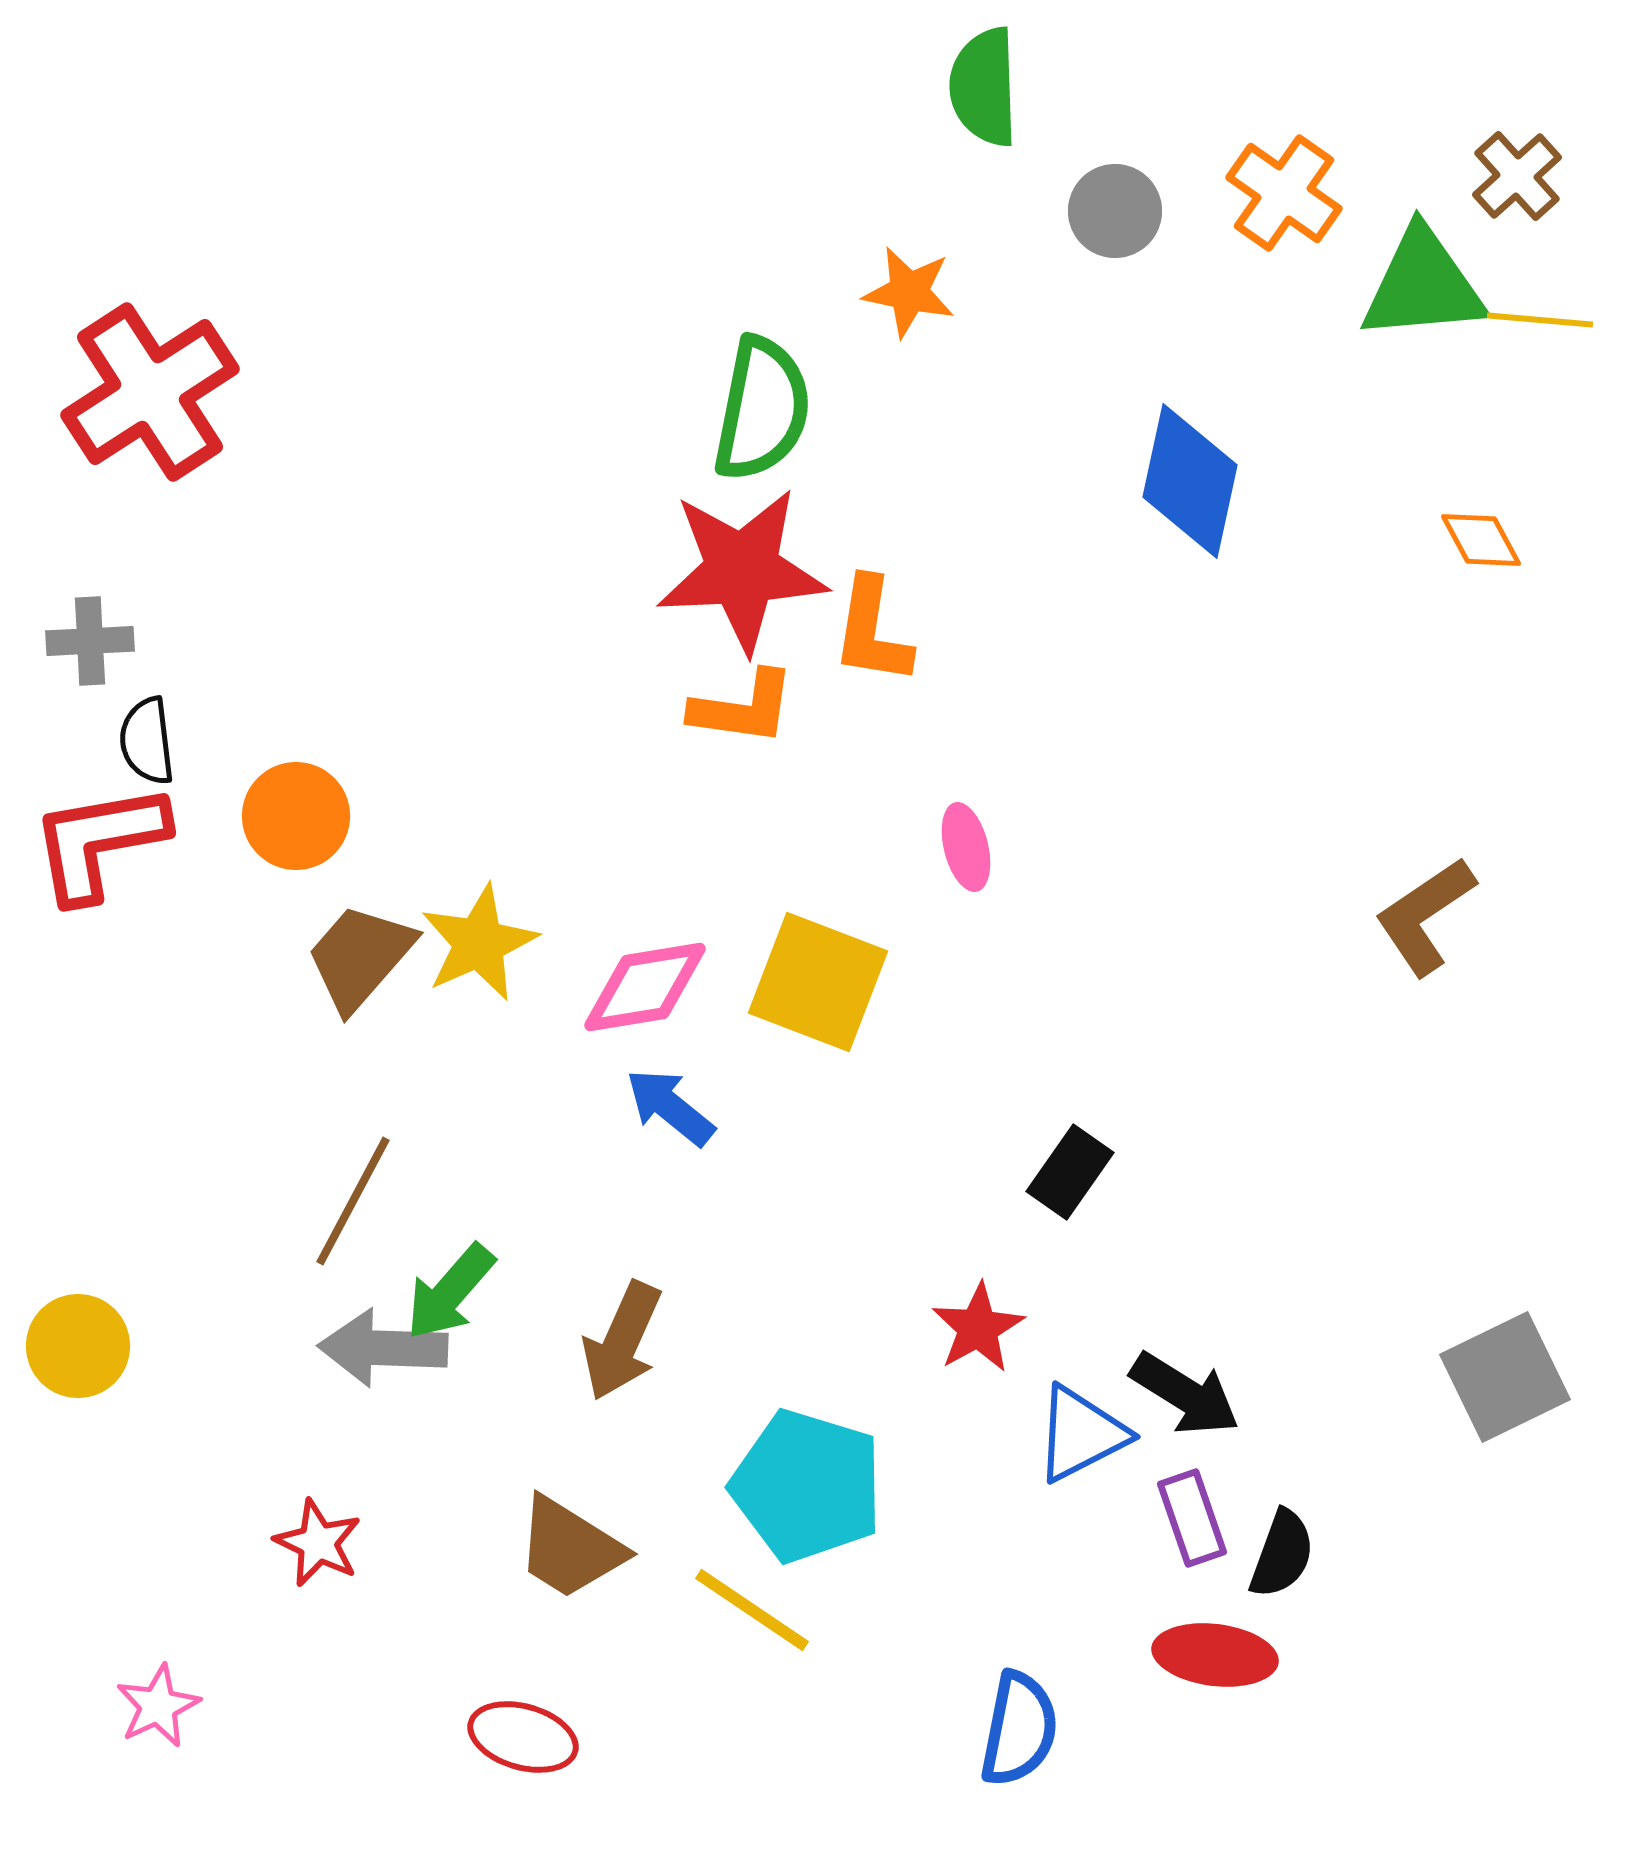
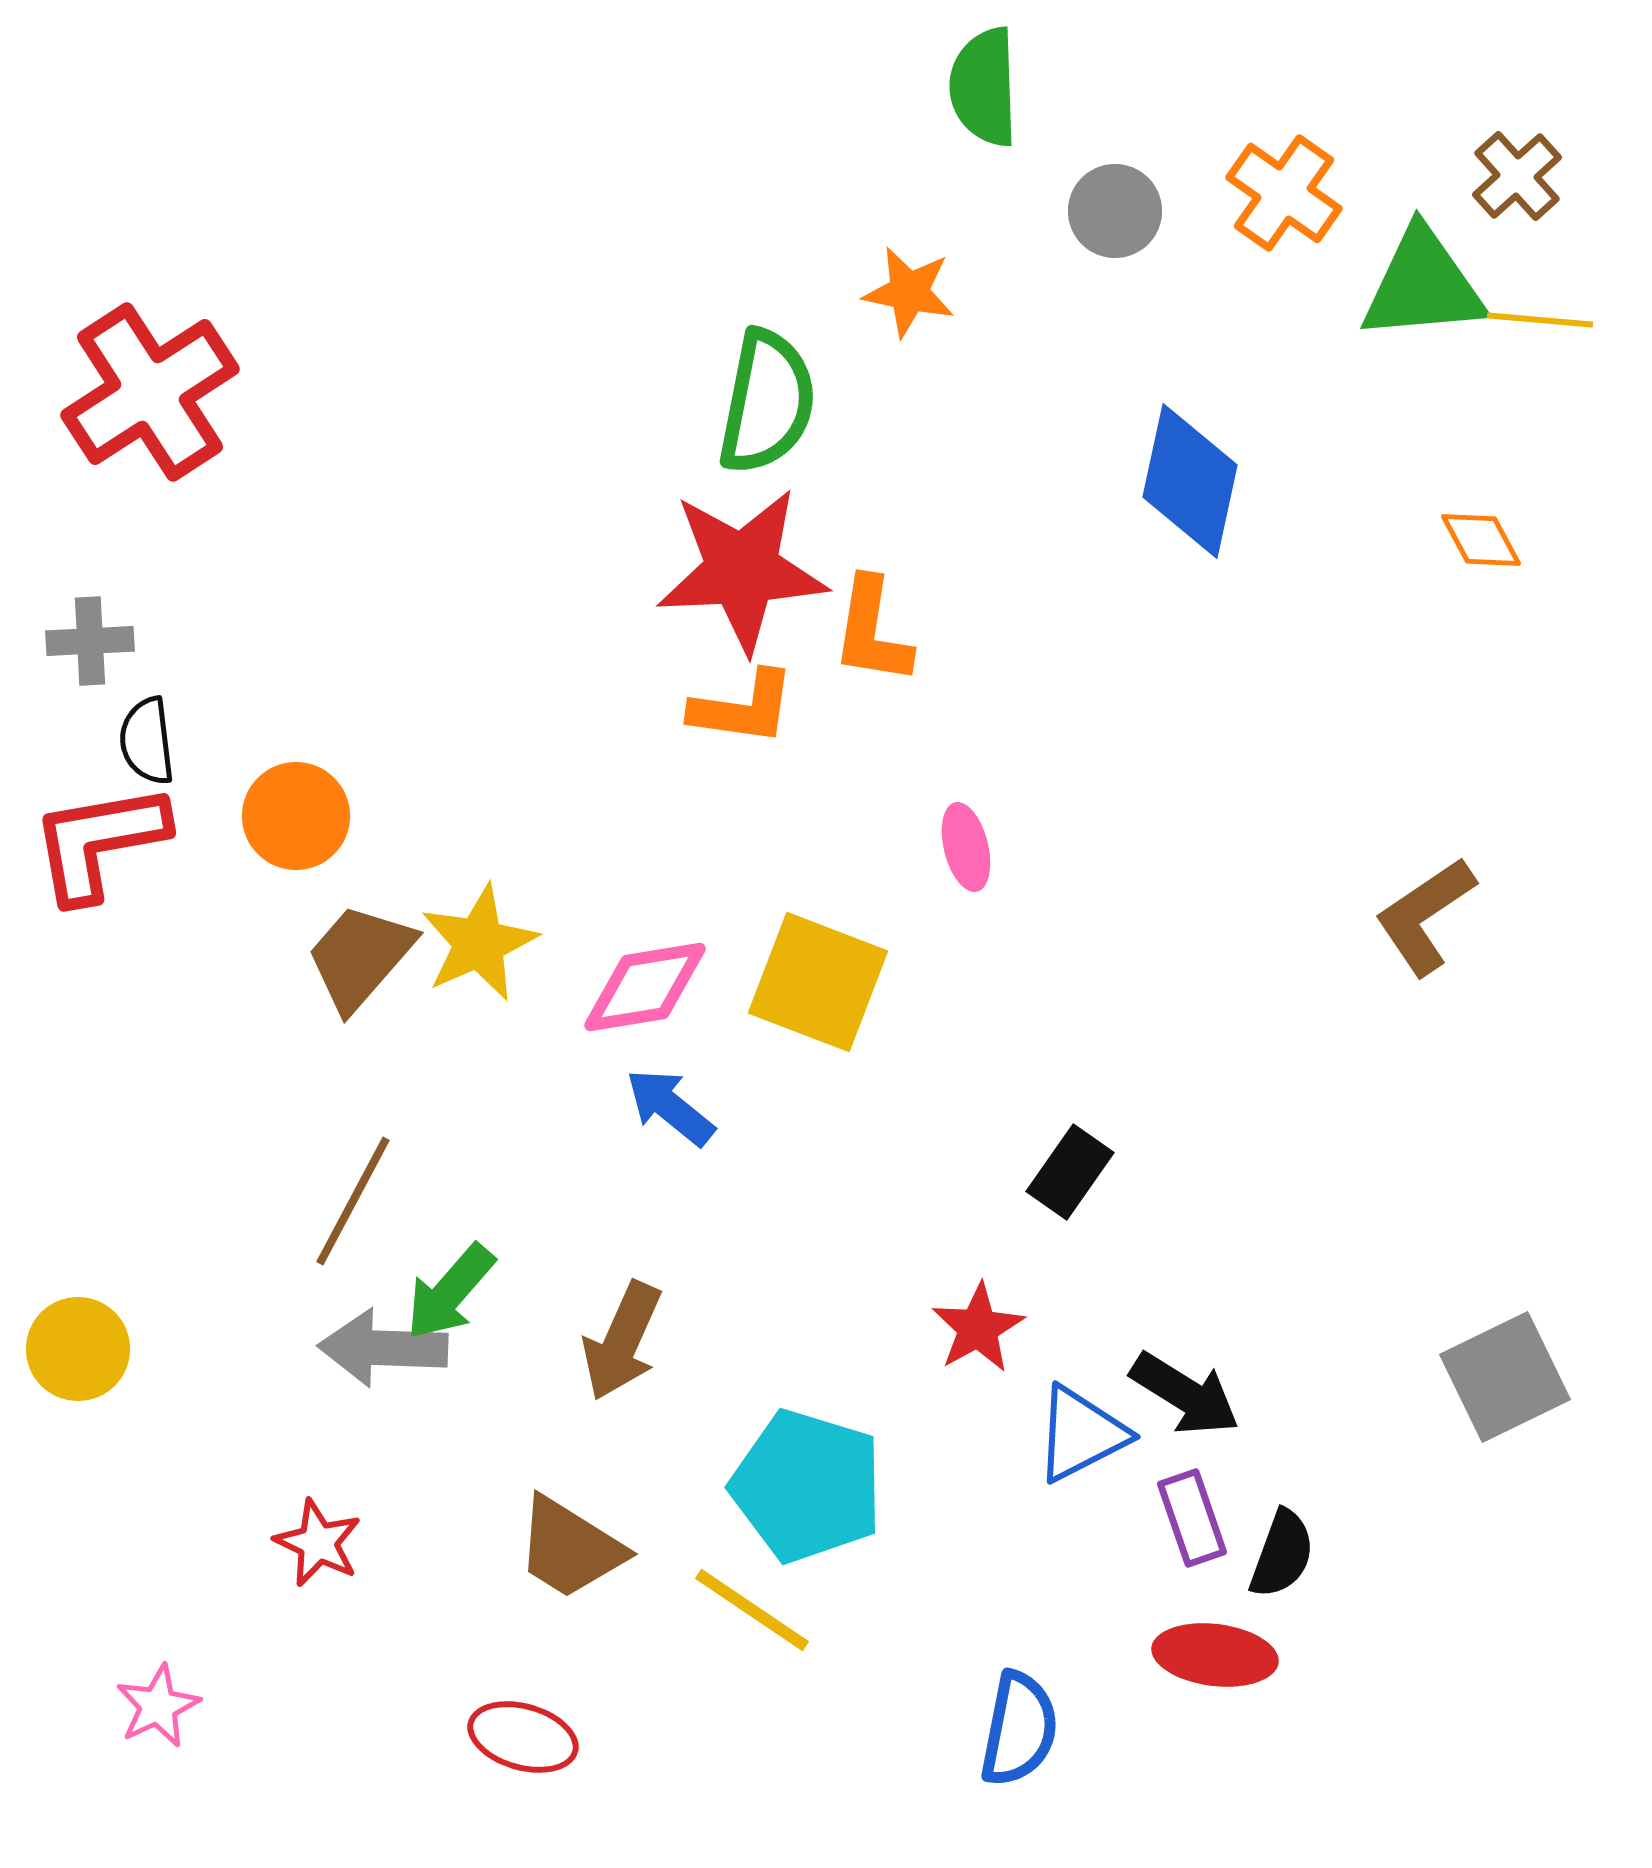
green semicircle at (762, 409): moved 5 px right, 7 px up
yellow circle at (78, 1346): moved 3 px down
